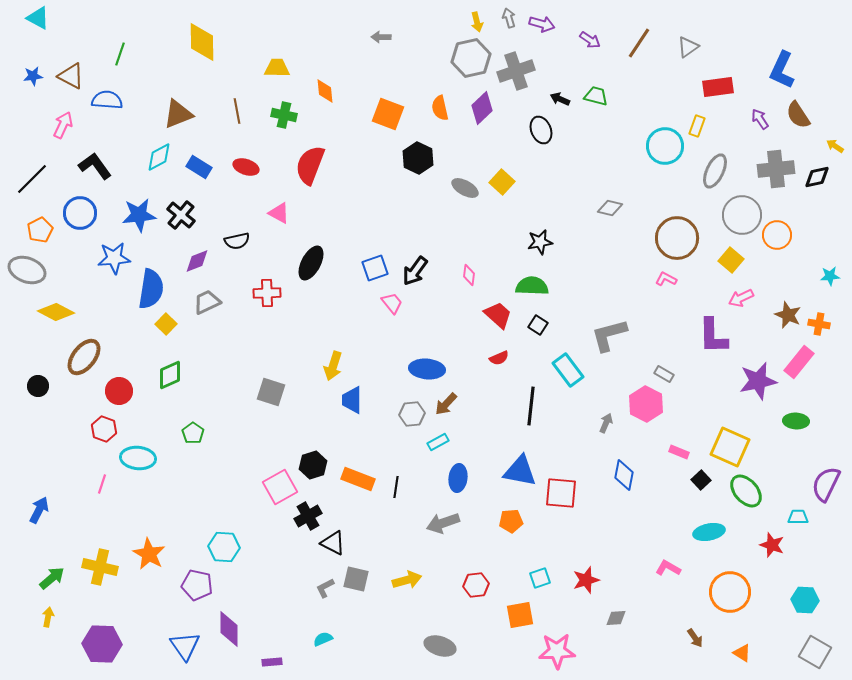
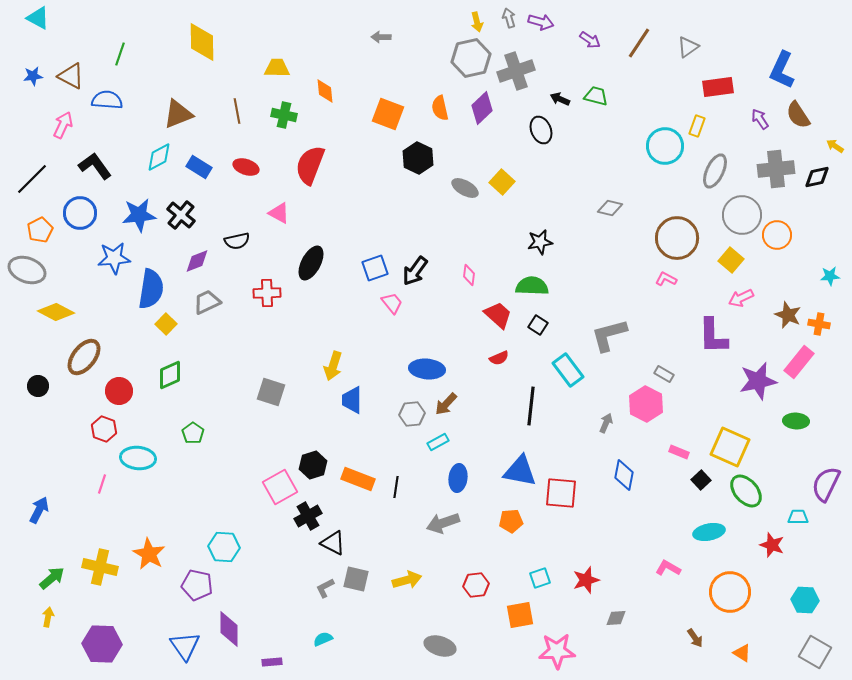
purple arrow at (542, 24): moved 1 px left, 2 px up
